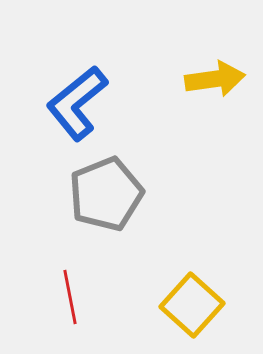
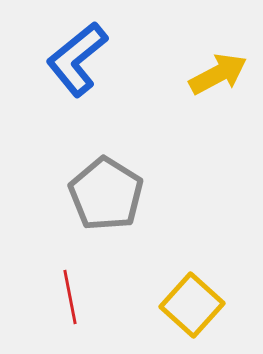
yellow arrow: moved 3 px right, 5 px up; rotated 20 degrees counterclockwise
blue L-shape: moved 44 px up
gray pentagon: rotated 18 degrees counterclockwise
